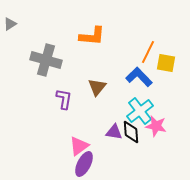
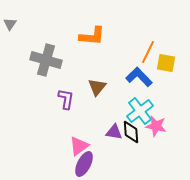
gray triangle: rotated 24 degrees counterclockwise
purple L-shape: moved 2 px right
